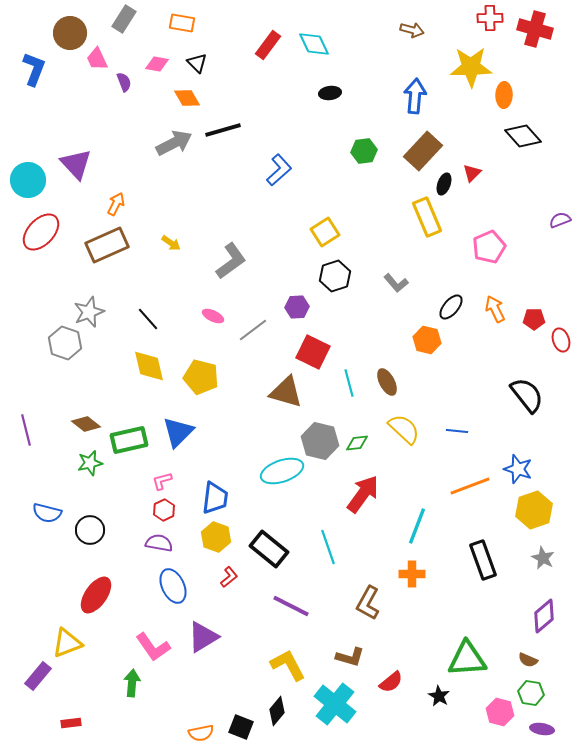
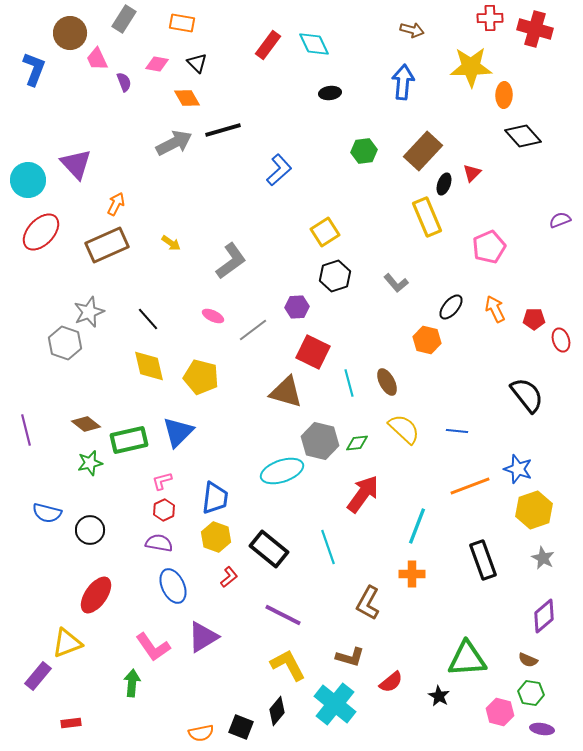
blue arrow at (415, 96): moved 12 px left, 14 px up
purple line at (291, 606): moved 8 px left, 9 px down
